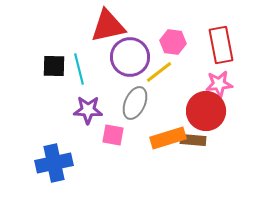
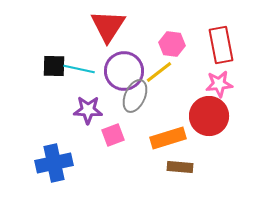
red triangle: rotated 45 degrees counterclockwise
pink hexagon: moved 1 px left, 2 px down
purple circle: moved 6 px left, 14 px down
cyan line: rotated 64 degrees counterclockwise
gray ellipse: moved 7 px up
red circle: moved 3 px right, 5 px down
pink square: rotated 30 degrees counterclockwise
brown rectangle: moved 13 px left, 27 px down
